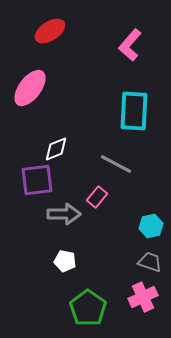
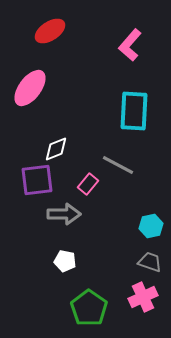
gray line: moved 2 px right, 1 px down
pink rectangle: moved 9 px left, 13 px up
green pentagon: moved 1 px right
